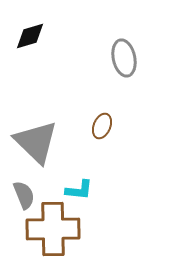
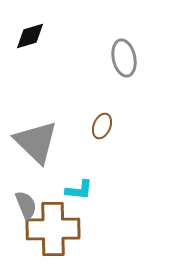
gray semicircle: moved 2 px right, 10 px down
